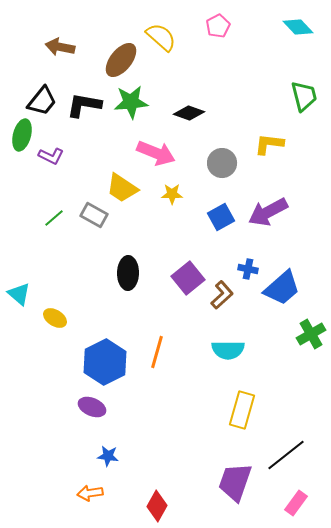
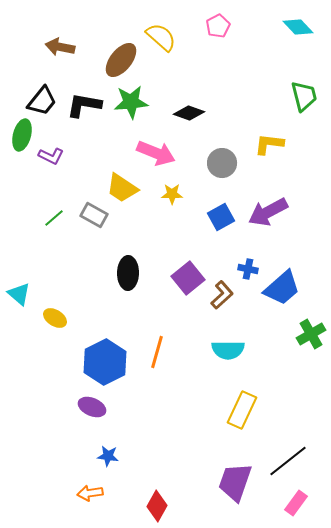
yellow rectangle: rotated 9 degrees clockwise
black line: moved 2 px right, 6 px down
